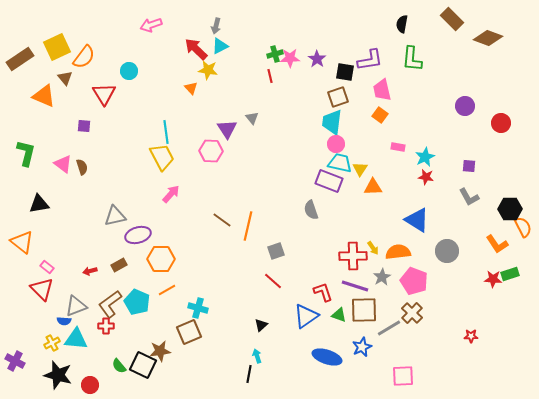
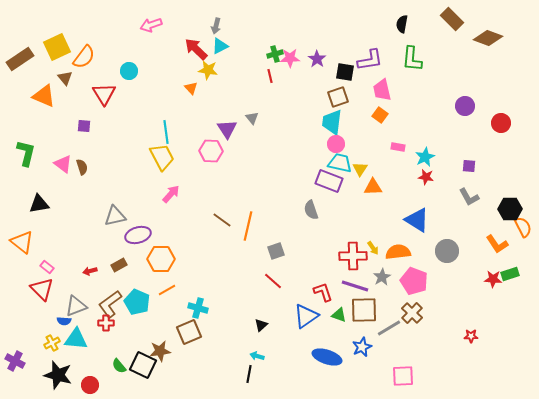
red cross at (106, 326): moved 3 px up
cyan arrow at (257, 356): rotated 56 degrees counterclockwise
